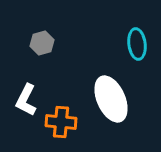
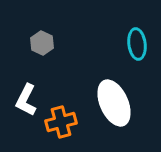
gray hexagon: rotated 20 degrees counterclockwise
white ellipse: moved 3 px right, 4 px down
orange cross: rotated 20 degrees counterclockwise
